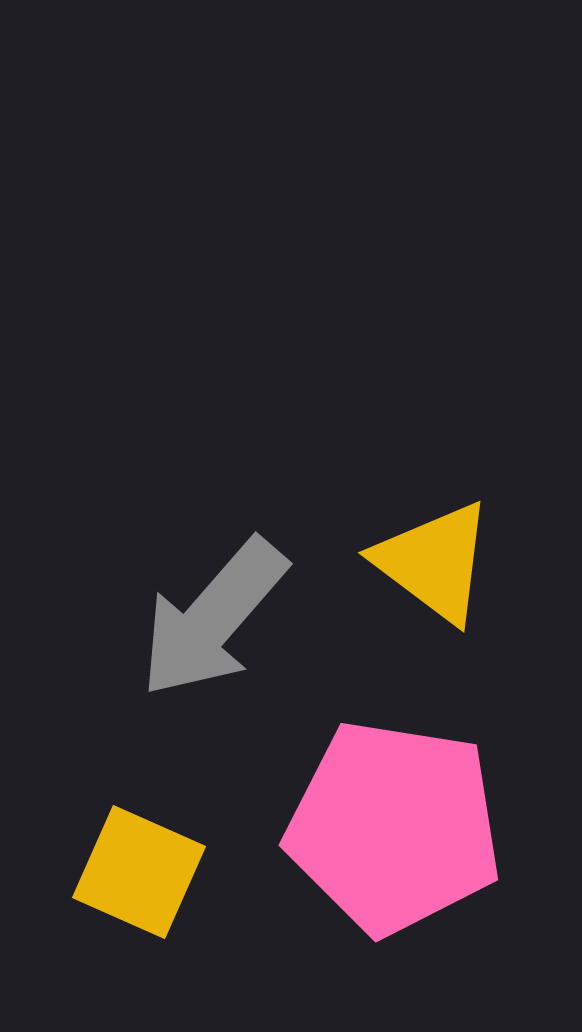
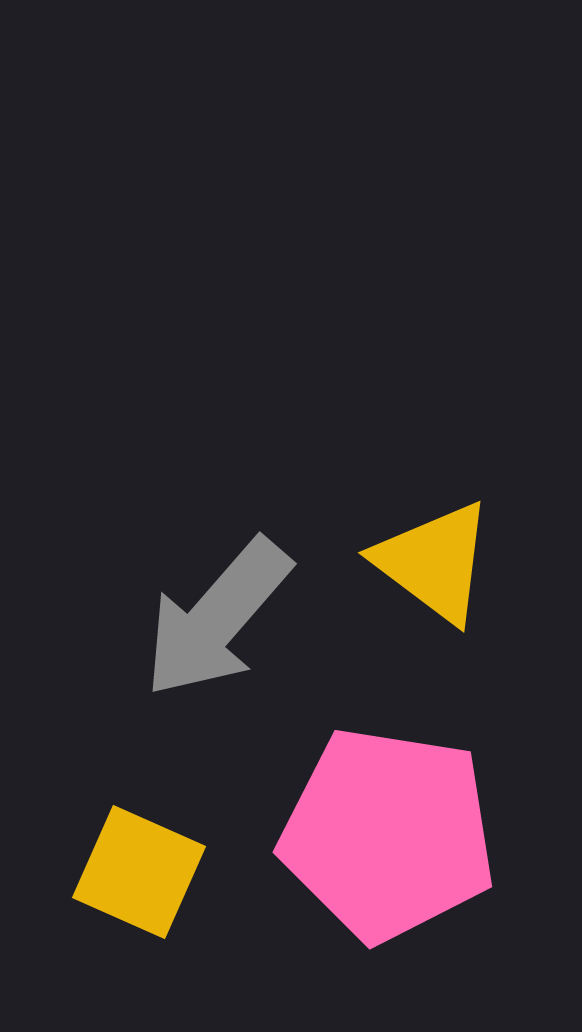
gray arrow: moved 4 px right
pink pentagon: moved 6 px left, 7 px down
